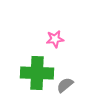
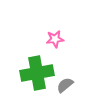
green cross: rotated 12 degrees counterclockwise
